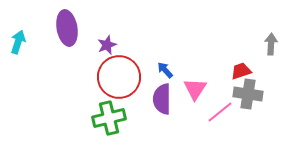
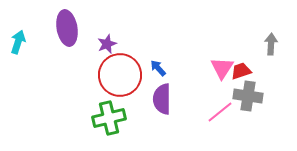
purple star: moved 1 px up
blue arrow: moved 7 px left, 2 px up
red circle: moved 1 px right, 2 px up
pink triangle: moved 27 px right, 21 px up
gray cross: moved 2 px down
